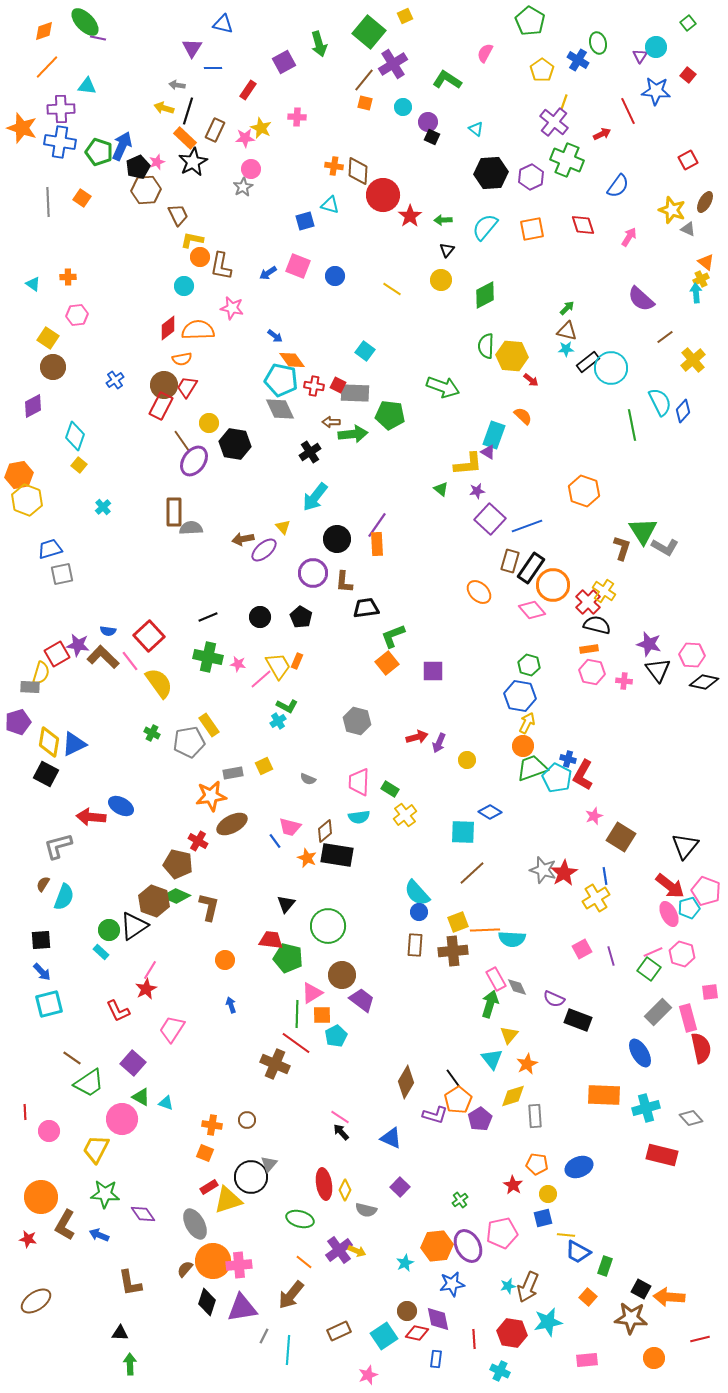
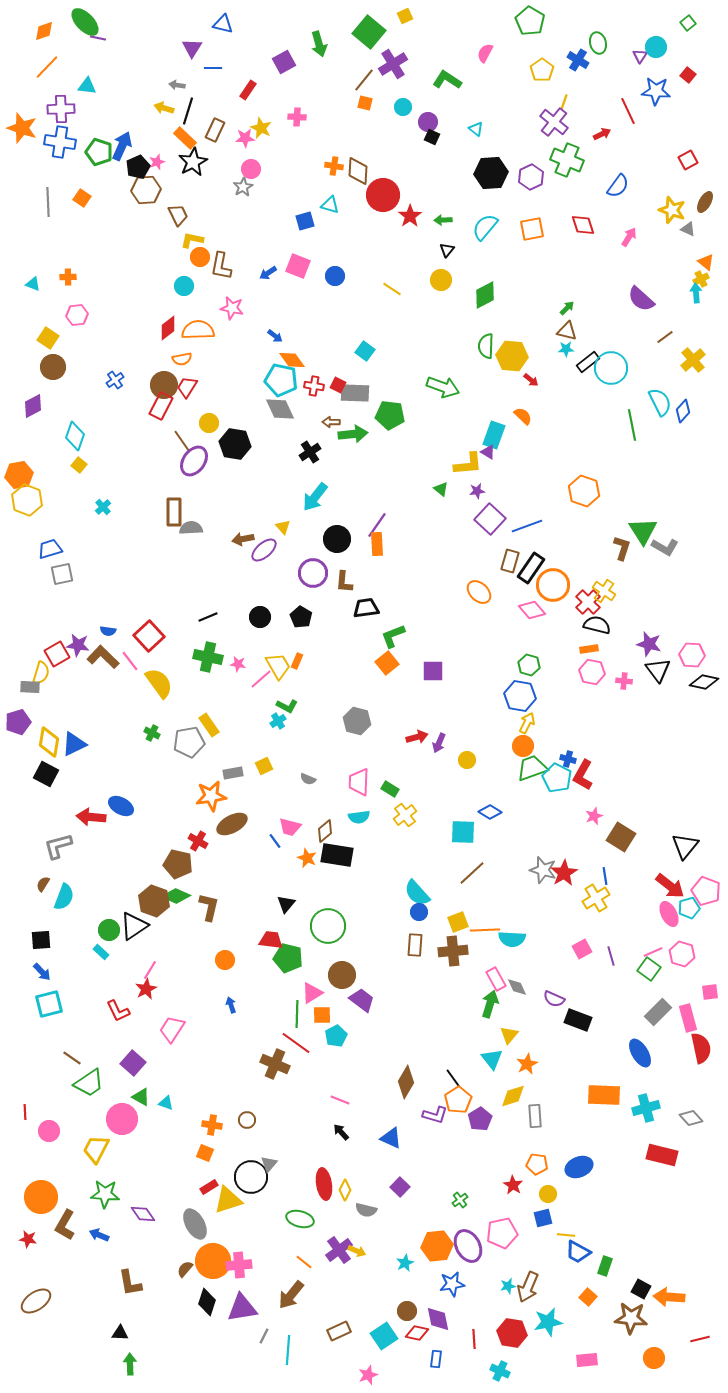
cyan triangle at (33, 284): rotated 14 degrees counterclockwise
pink line at (340, 1117): moved 17 px up; rotated 12 degrees counterclockwise
